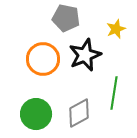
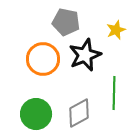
gray pentagon: moved 4 px down
yellow star: moved 1 px down
green line: rotated 8 degrees counterclockwise
